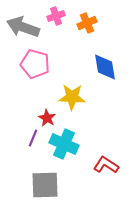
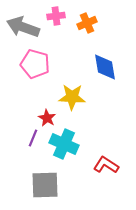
pink cross: rotated 12 degrees clockwise
